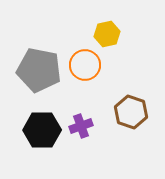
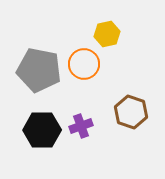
orange circle: moved 1 px left, 1 px up
